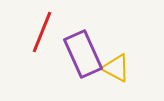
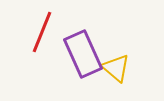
yellow triangle: rotated 12 degrees clockwise
